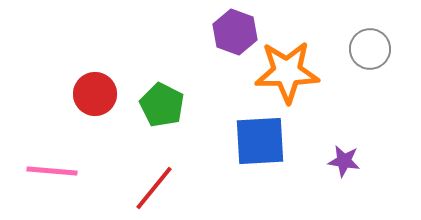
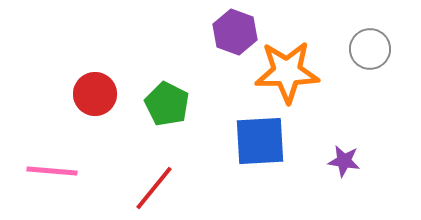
green pentagon: moved 5 px right, 1 px up
